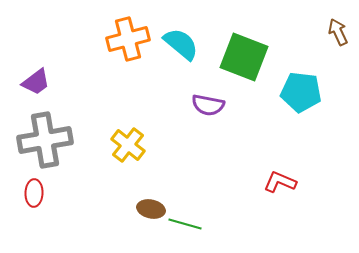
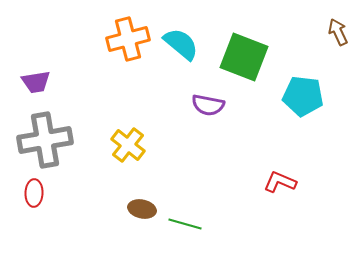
purple trapezoid: rotated 28 degrees clockwise
cyan pentagon: moved 2 px right, 4 px down
brown ellipse: moved 9 px left
